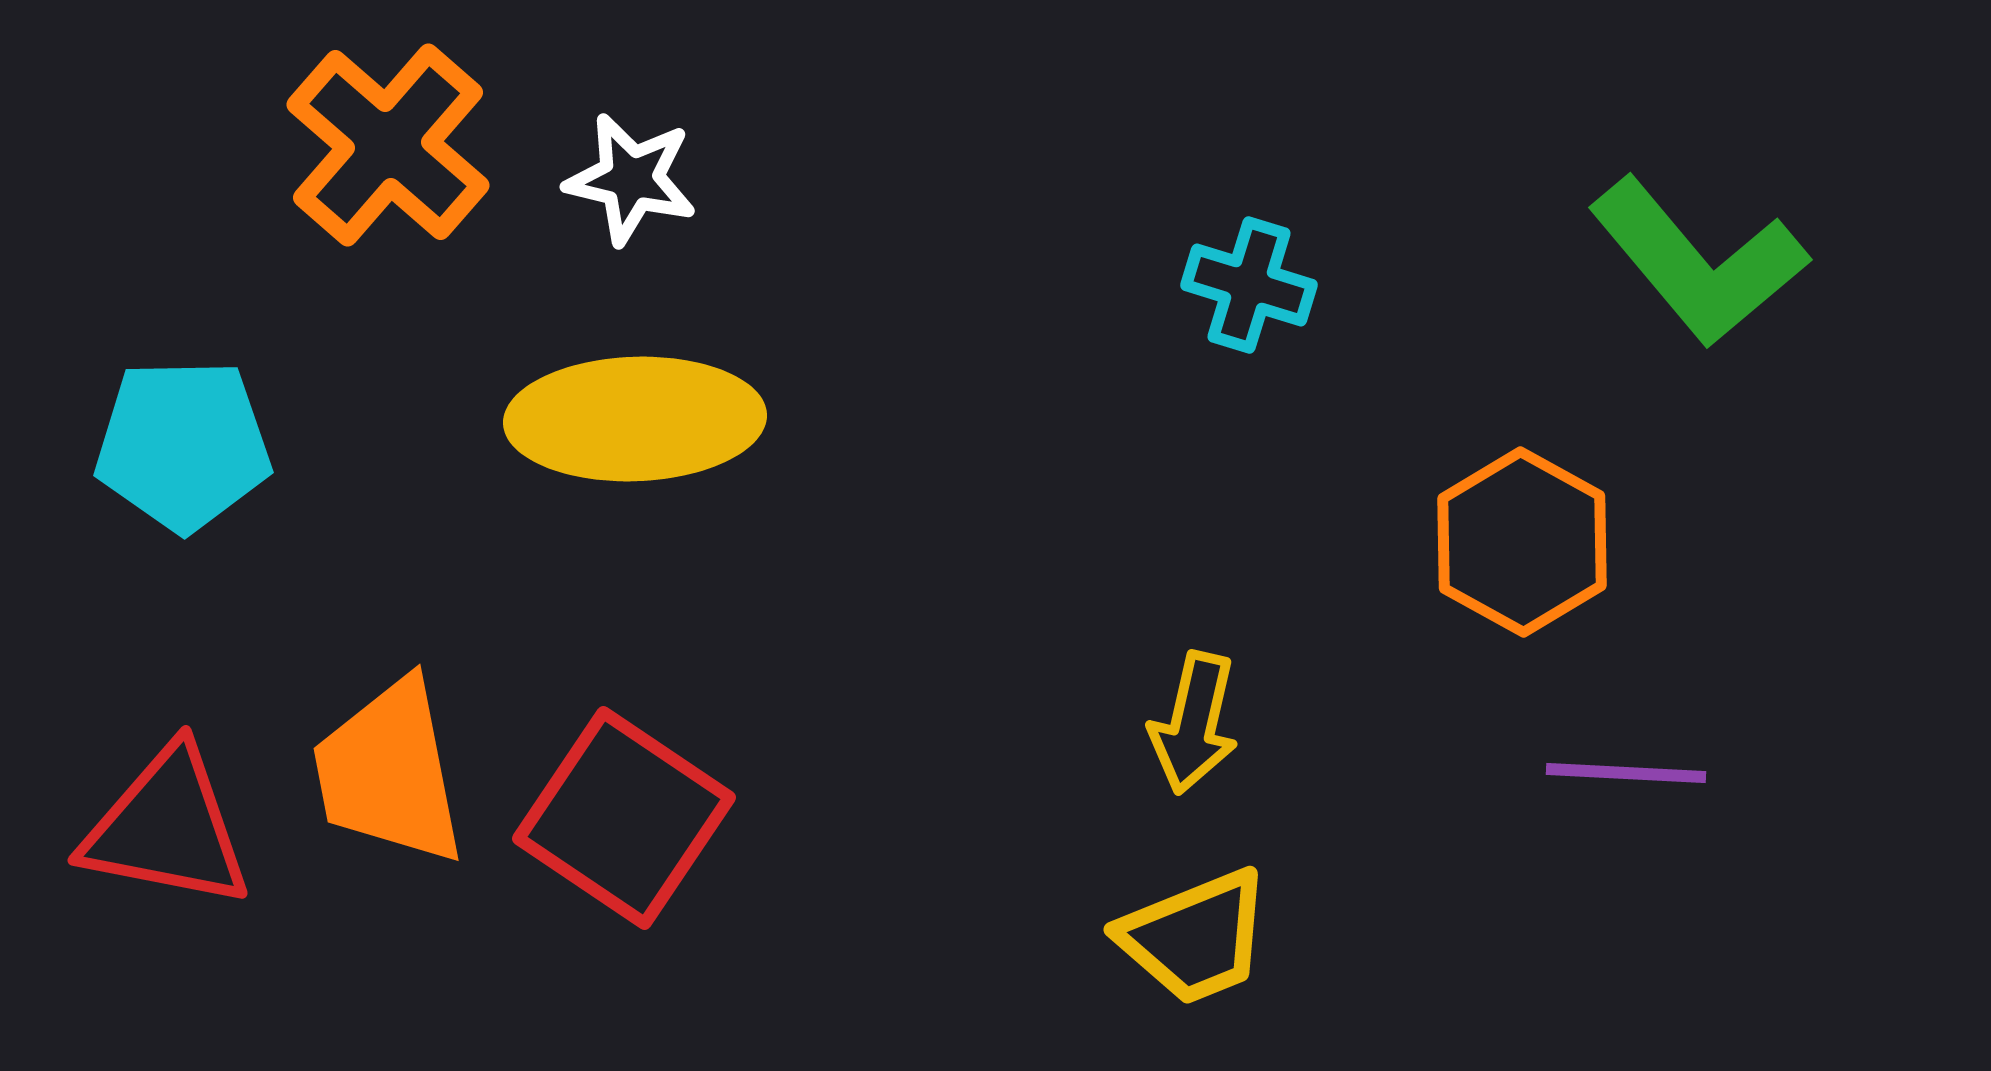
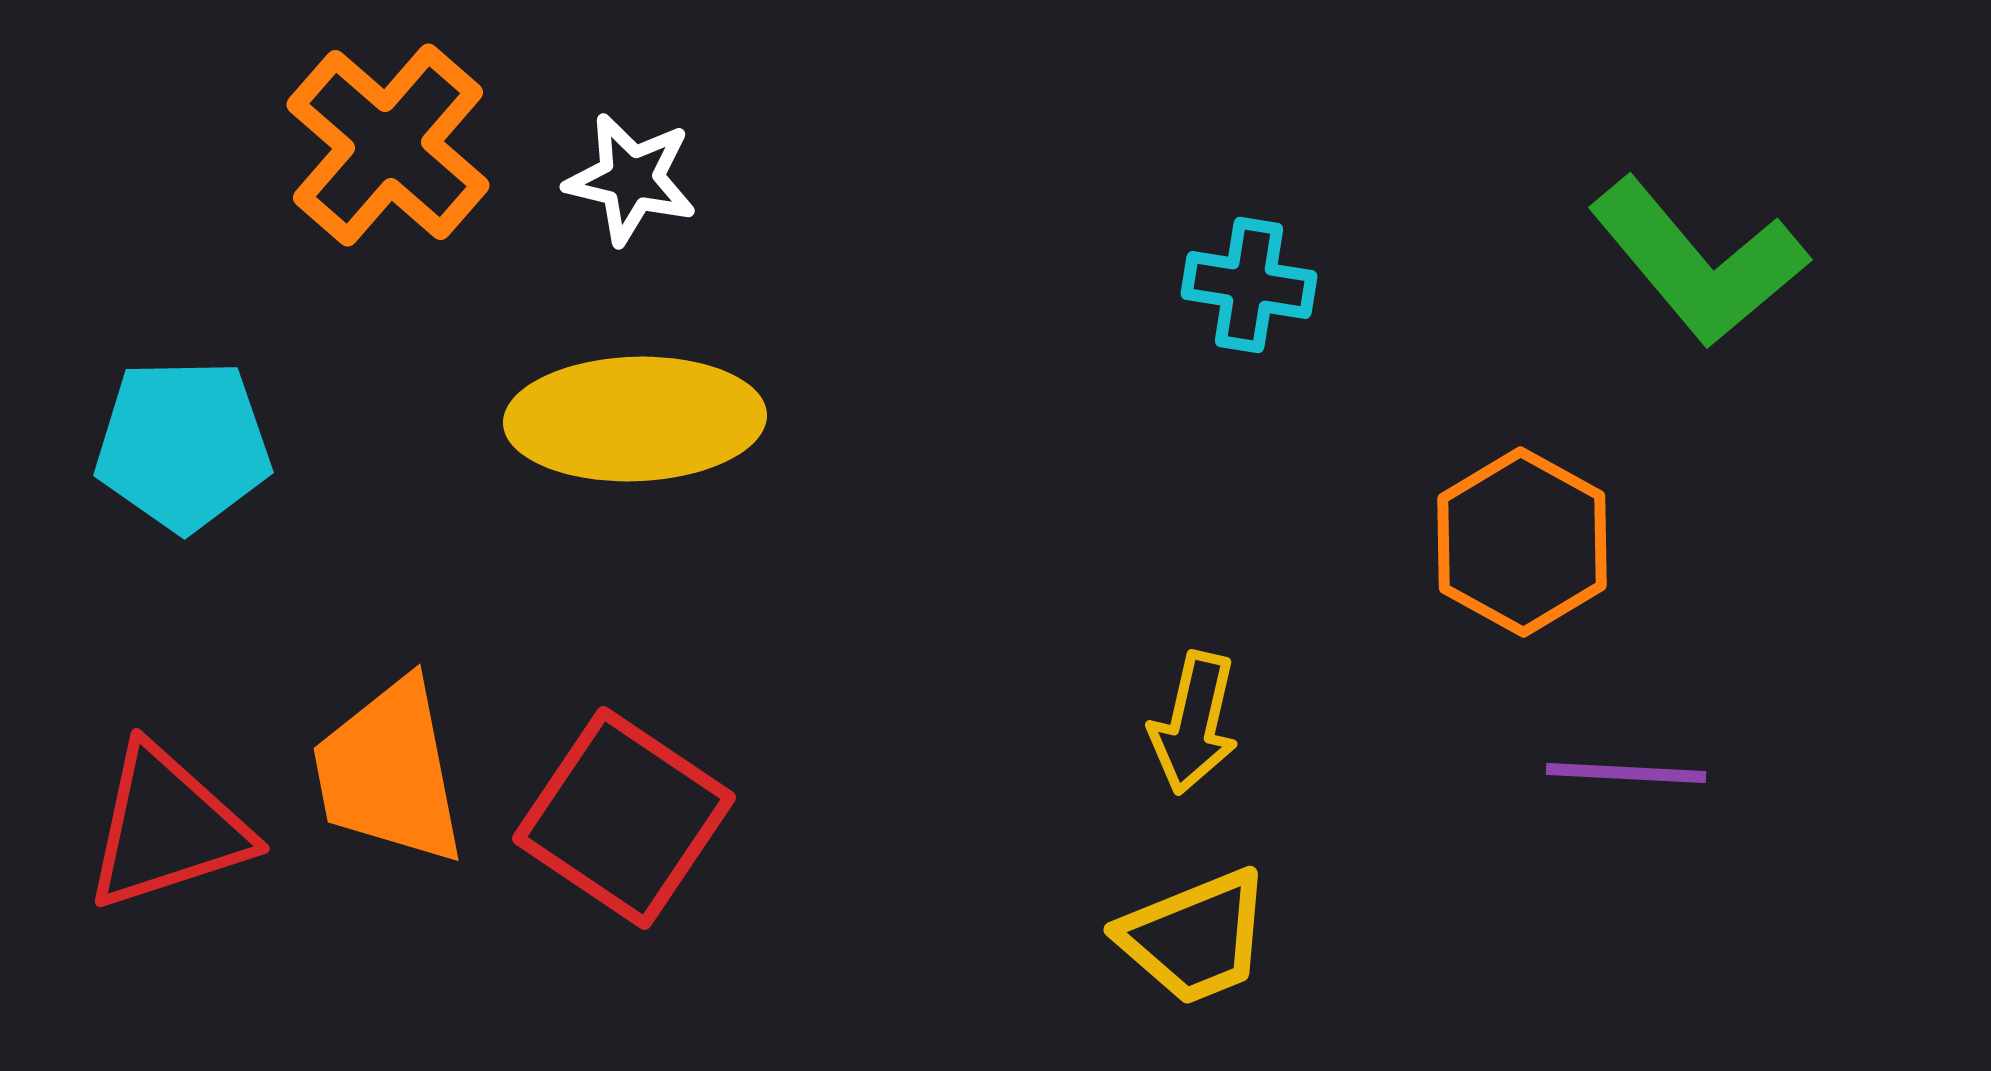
cyan cross: rotated 8 degrees counterclockwise
red triangle: rotated 29 degrees counterclockwise
